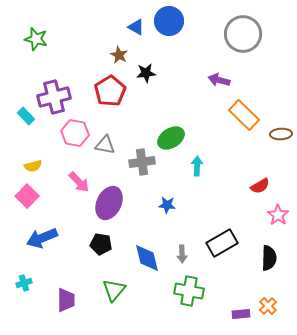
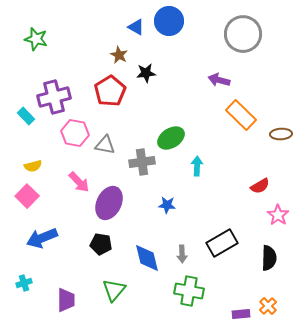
orange rectangle: moved 3 px left
